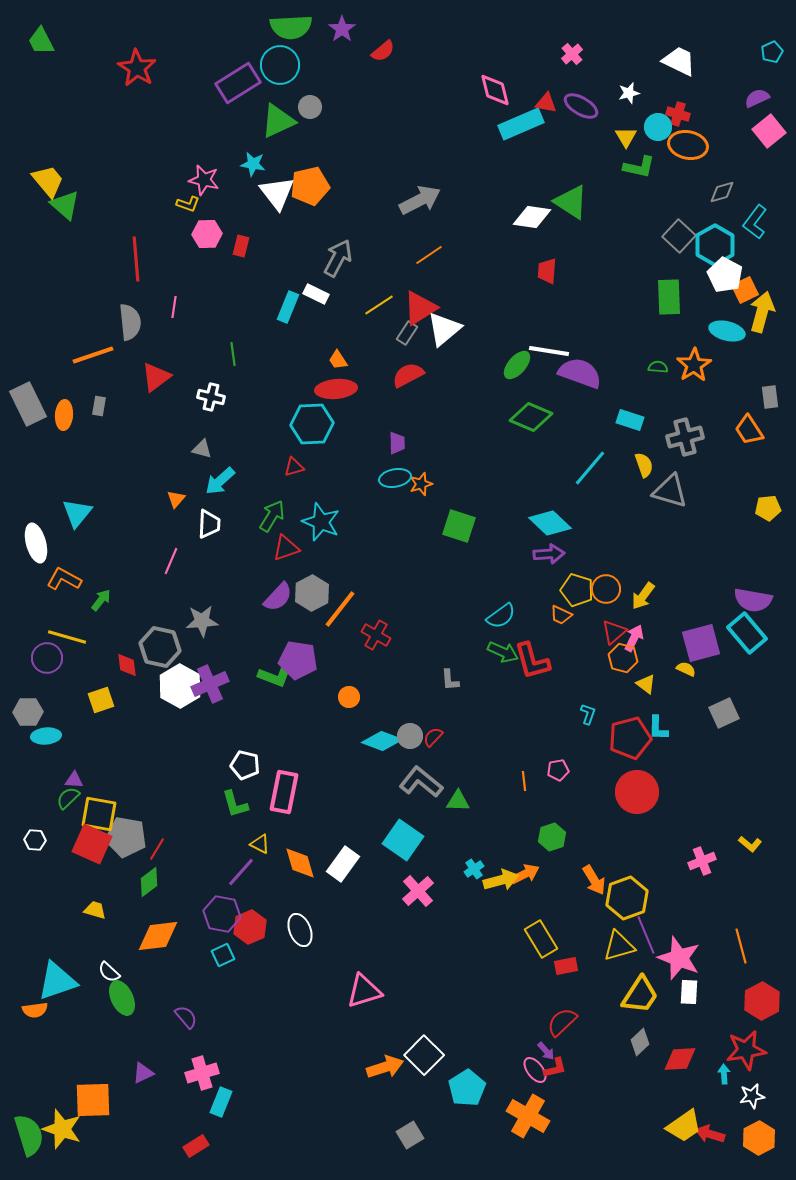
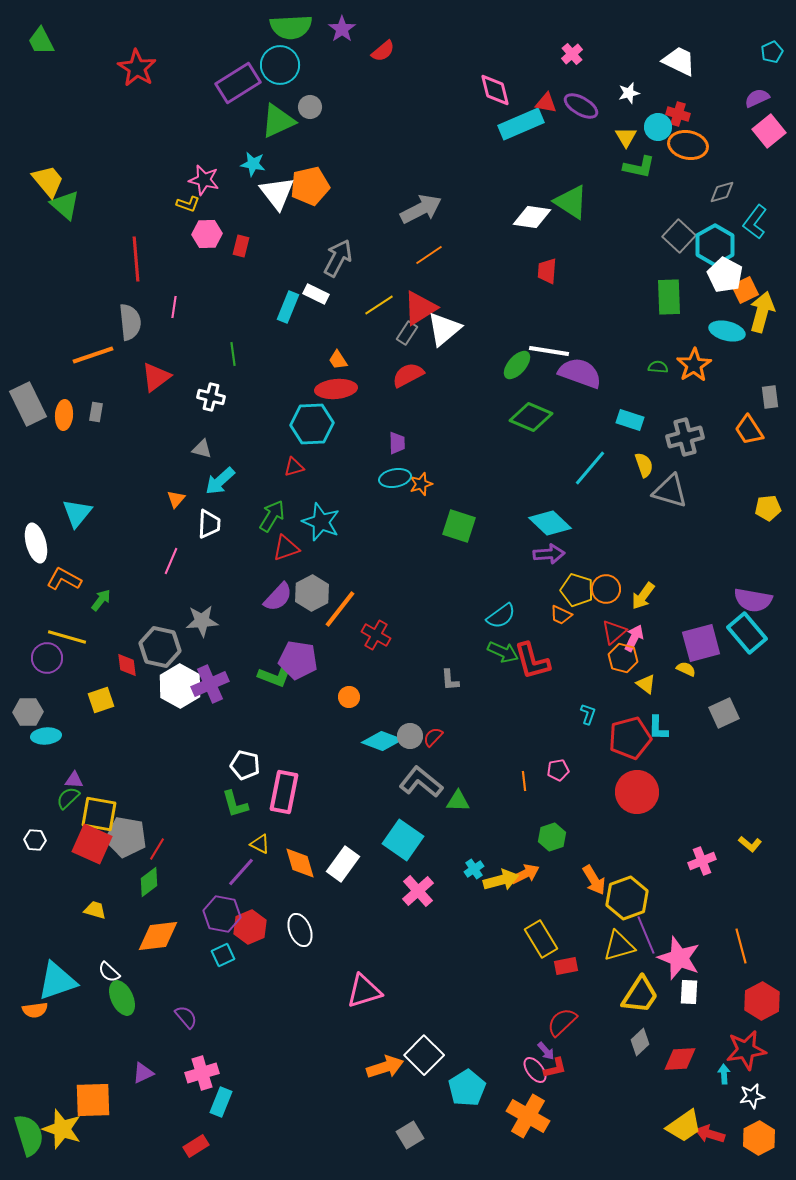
gray arrow at (420, 200): moved 1 px right, 9 px down
gray rectangle at (99, 406): moved 3 px left, 6 px down
